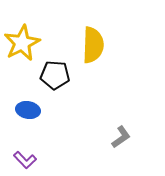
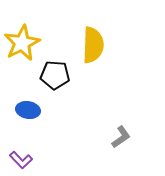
purple L-shape: moved 4 px left
